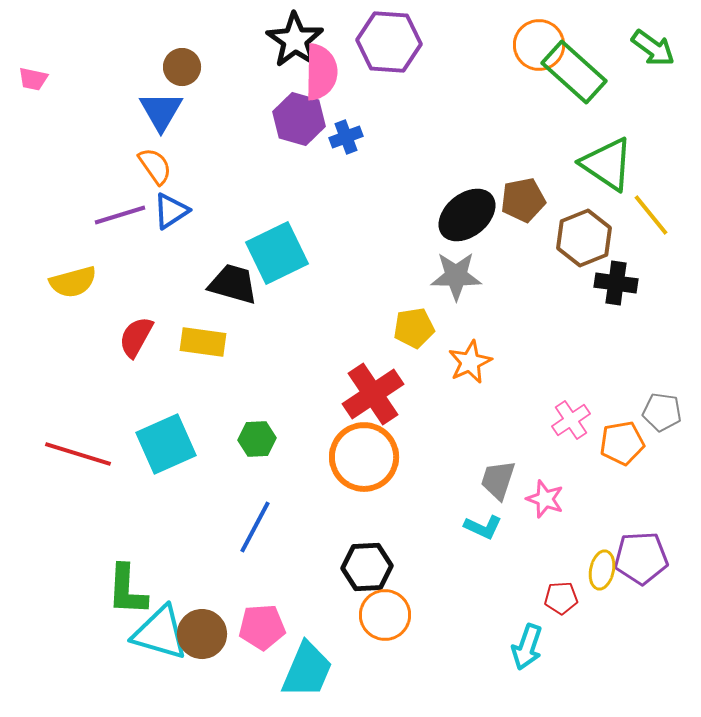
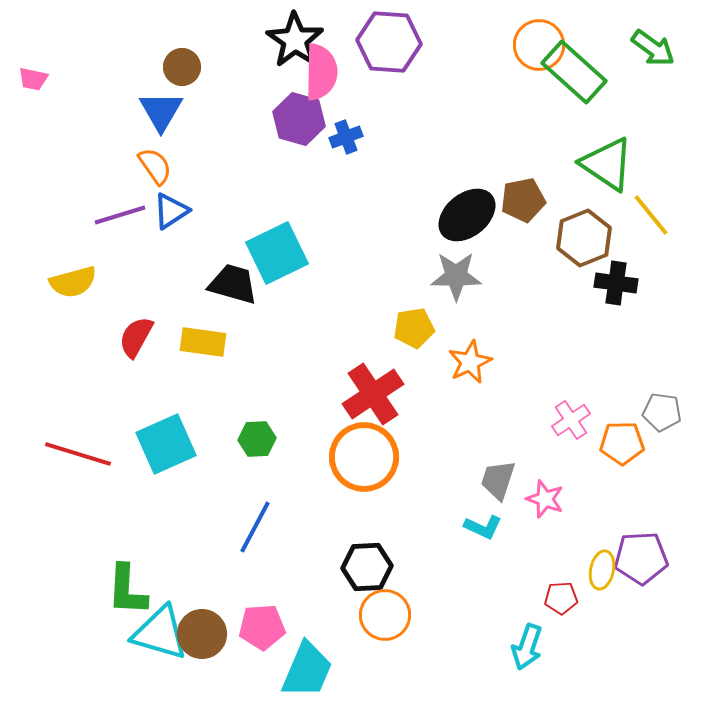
orange pentagon at (622, 443): rotated 9 degrees clockwise
